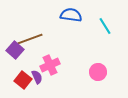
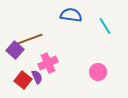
pink cross: moved 2 px left, 2 px up
